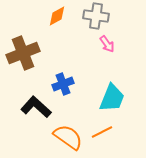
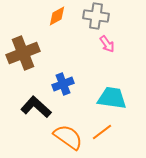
cyan trapezoid: rotated 104 degrees counterclockwise
orange line: rotated 10 degrees counterclockwise
